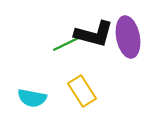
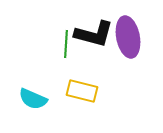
green line: rotated 60 degrees counterclockwise
yellow rectangle: rotated 44 degrees counterclockwise
cyan semicircle: moved 1 px right, 1 px down; rotated 12 degrees clockwise
